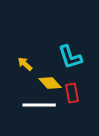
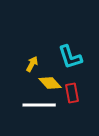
yellow arrow: moved 7 px right; rotated 77 degrees clockwise
